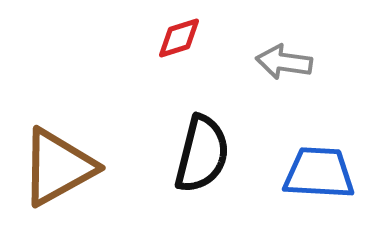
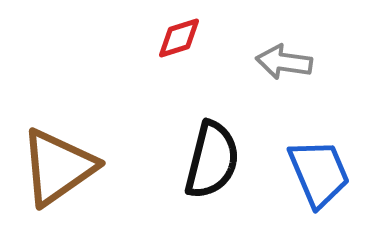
black semicircle: moved 10 px right, 6 px down
brown triangle: rotated 6 degrees counterclockwise
blue trapezoid: rotated 64 degrees clockwise
